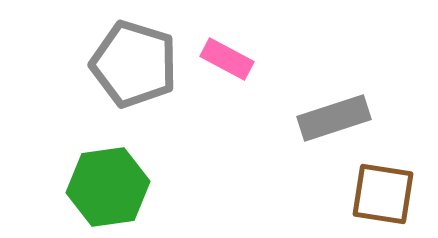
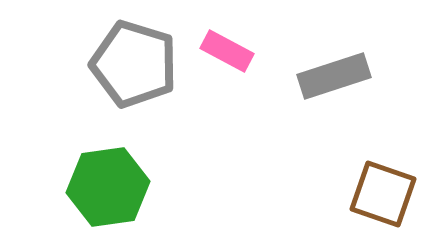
pink rectangle: moved 8 px up
gray rectangle: moved 42 px up
brown square: rotated 10 degrees clockwise
